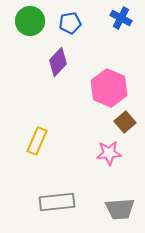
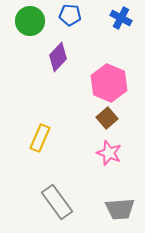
blue pentagon: moved 8 px up; rotated 15 degrees clockwise
purple diamond: moved 5 px up
pink hexagon: moved 5 px up
brown square: moved 18 px left, 4 px up
yellow rectangle: moved 3 px right, 3 px up
pink star: rotated 25 degrees clockwise
gray rectangle: rotated 60 degrees clockwise
